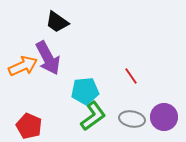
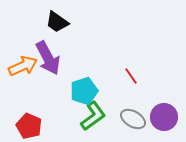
cyan pentagon: moved 1 px left; rotated 12 degrees counterclockwise
gray ellipse: moved 1 px right; rotated 20 degrees clockwise
